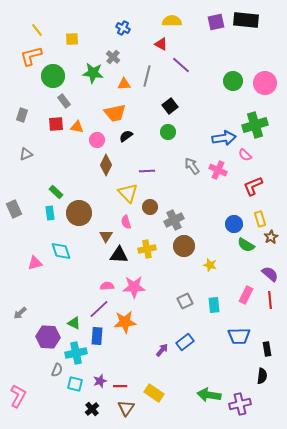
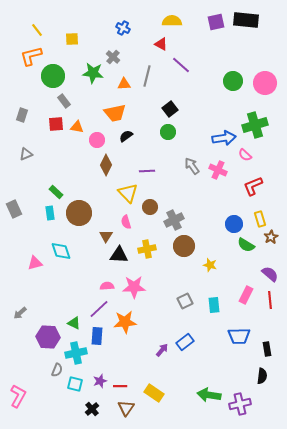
black square at (170, 106): moved 3 px down
